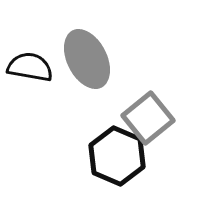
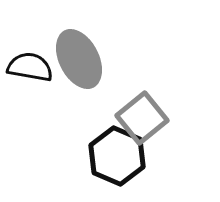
gray ellipse: moved 8 px left
gray square: moved 6 px left
